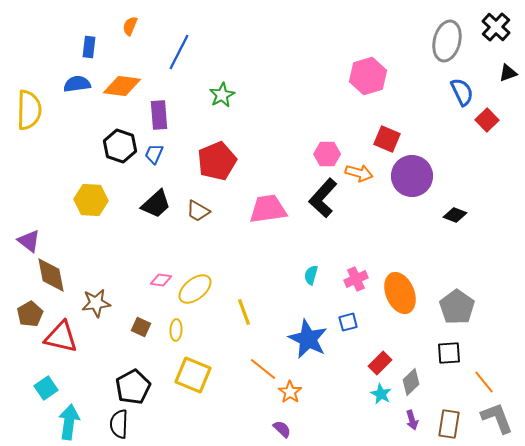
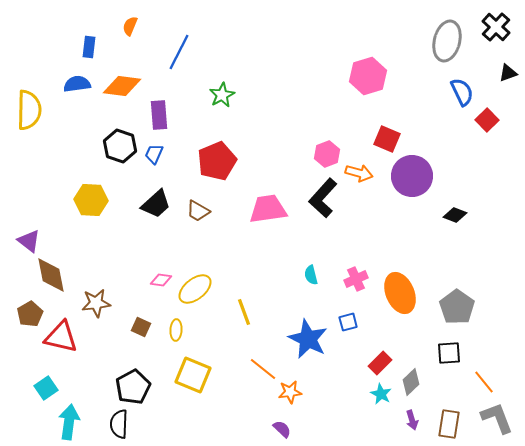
pink hexagon at (327, 154): rotated 20 degrees counterclockwise
cyan semicircle at (311, 275): rotated 30 degrees counterclockwise
orange star at (290, 392): rotated 30 degrees clockwise
